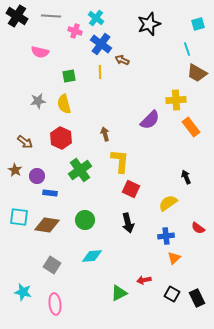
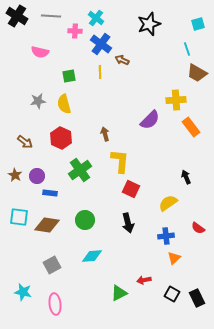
pink cross at (75, 31): rotated 16 degrees counterclockwise
brown star at (15, 170): moved 5 px down
gray square at (52, 265): rotated 30 degrees clockwise
